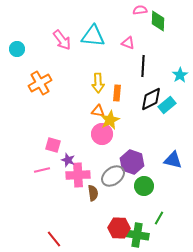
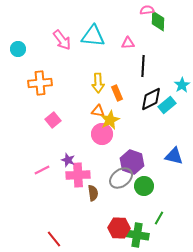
pink semicircle: moved 7 px right
pink triangle: rotated 24 degrees counterclockwise
cyan circle: moved 1 px right
cyan star: moved 2 px right, 10 px down
orange cross: rotated 25 degrees clockwise
orange rectangle: rotated 28 degrees counterclockwise
pink square: moved 25 px up; rotated 35 degrees clockwise
blue triangle: moved 1 px right, 4 px up
pink line: rotated 14 degrees counterclockwise
gray ellipse: moved 8 px right, 2 px down
